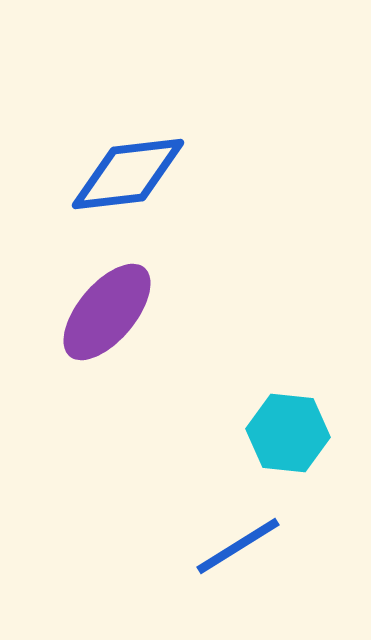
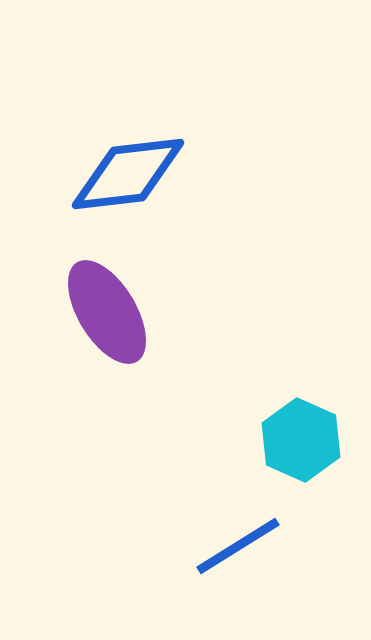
purple ellipse: rotated 71 degrees counterclockwise
cyan hexagon: moved 13 px right, 7 px down; rotated 18 degrees clockwise
